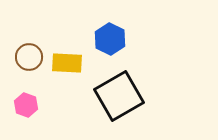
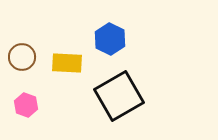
brown circle: moved 7 px left
